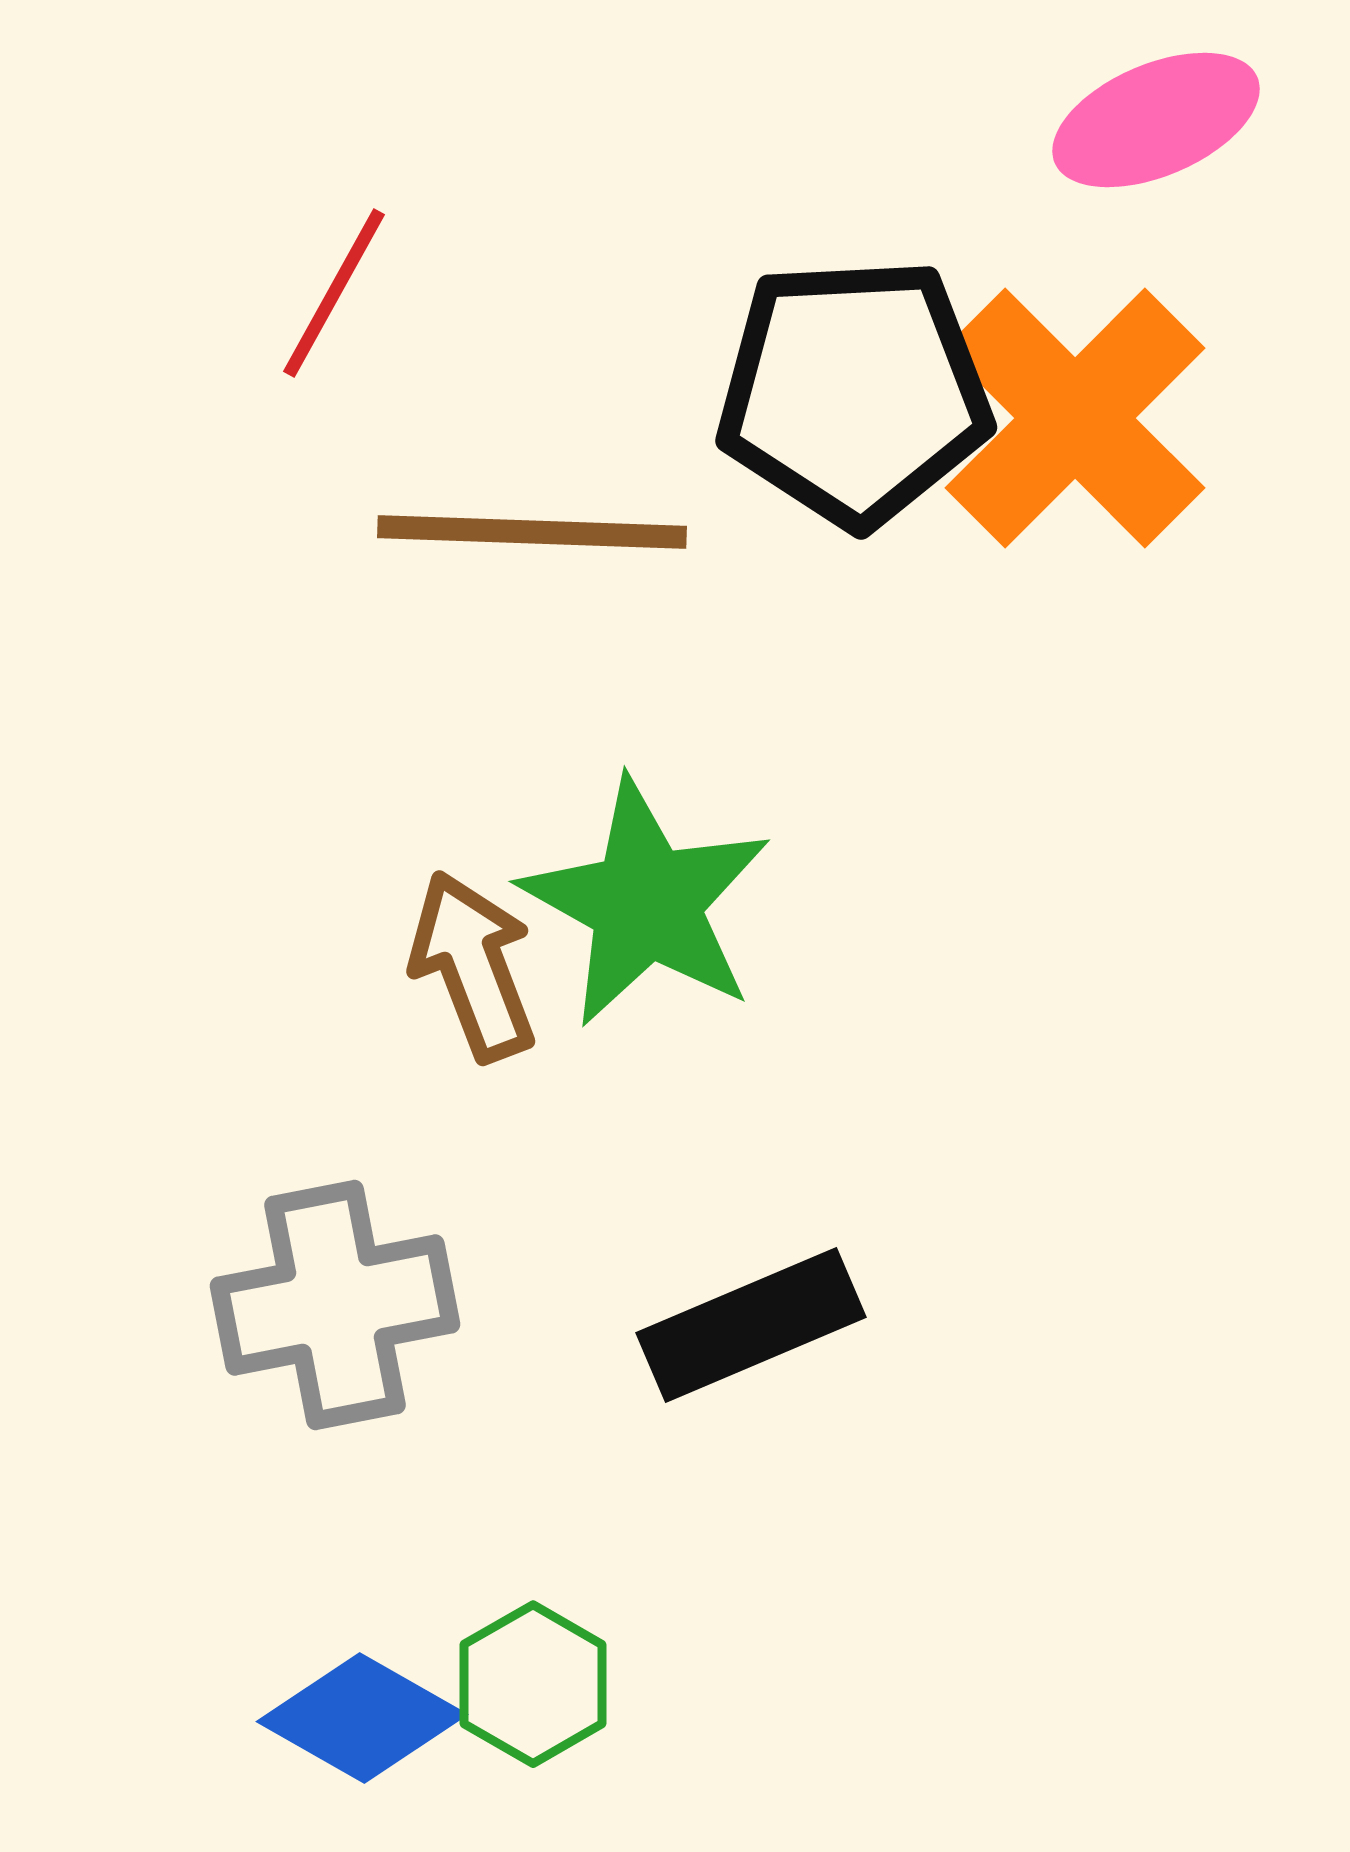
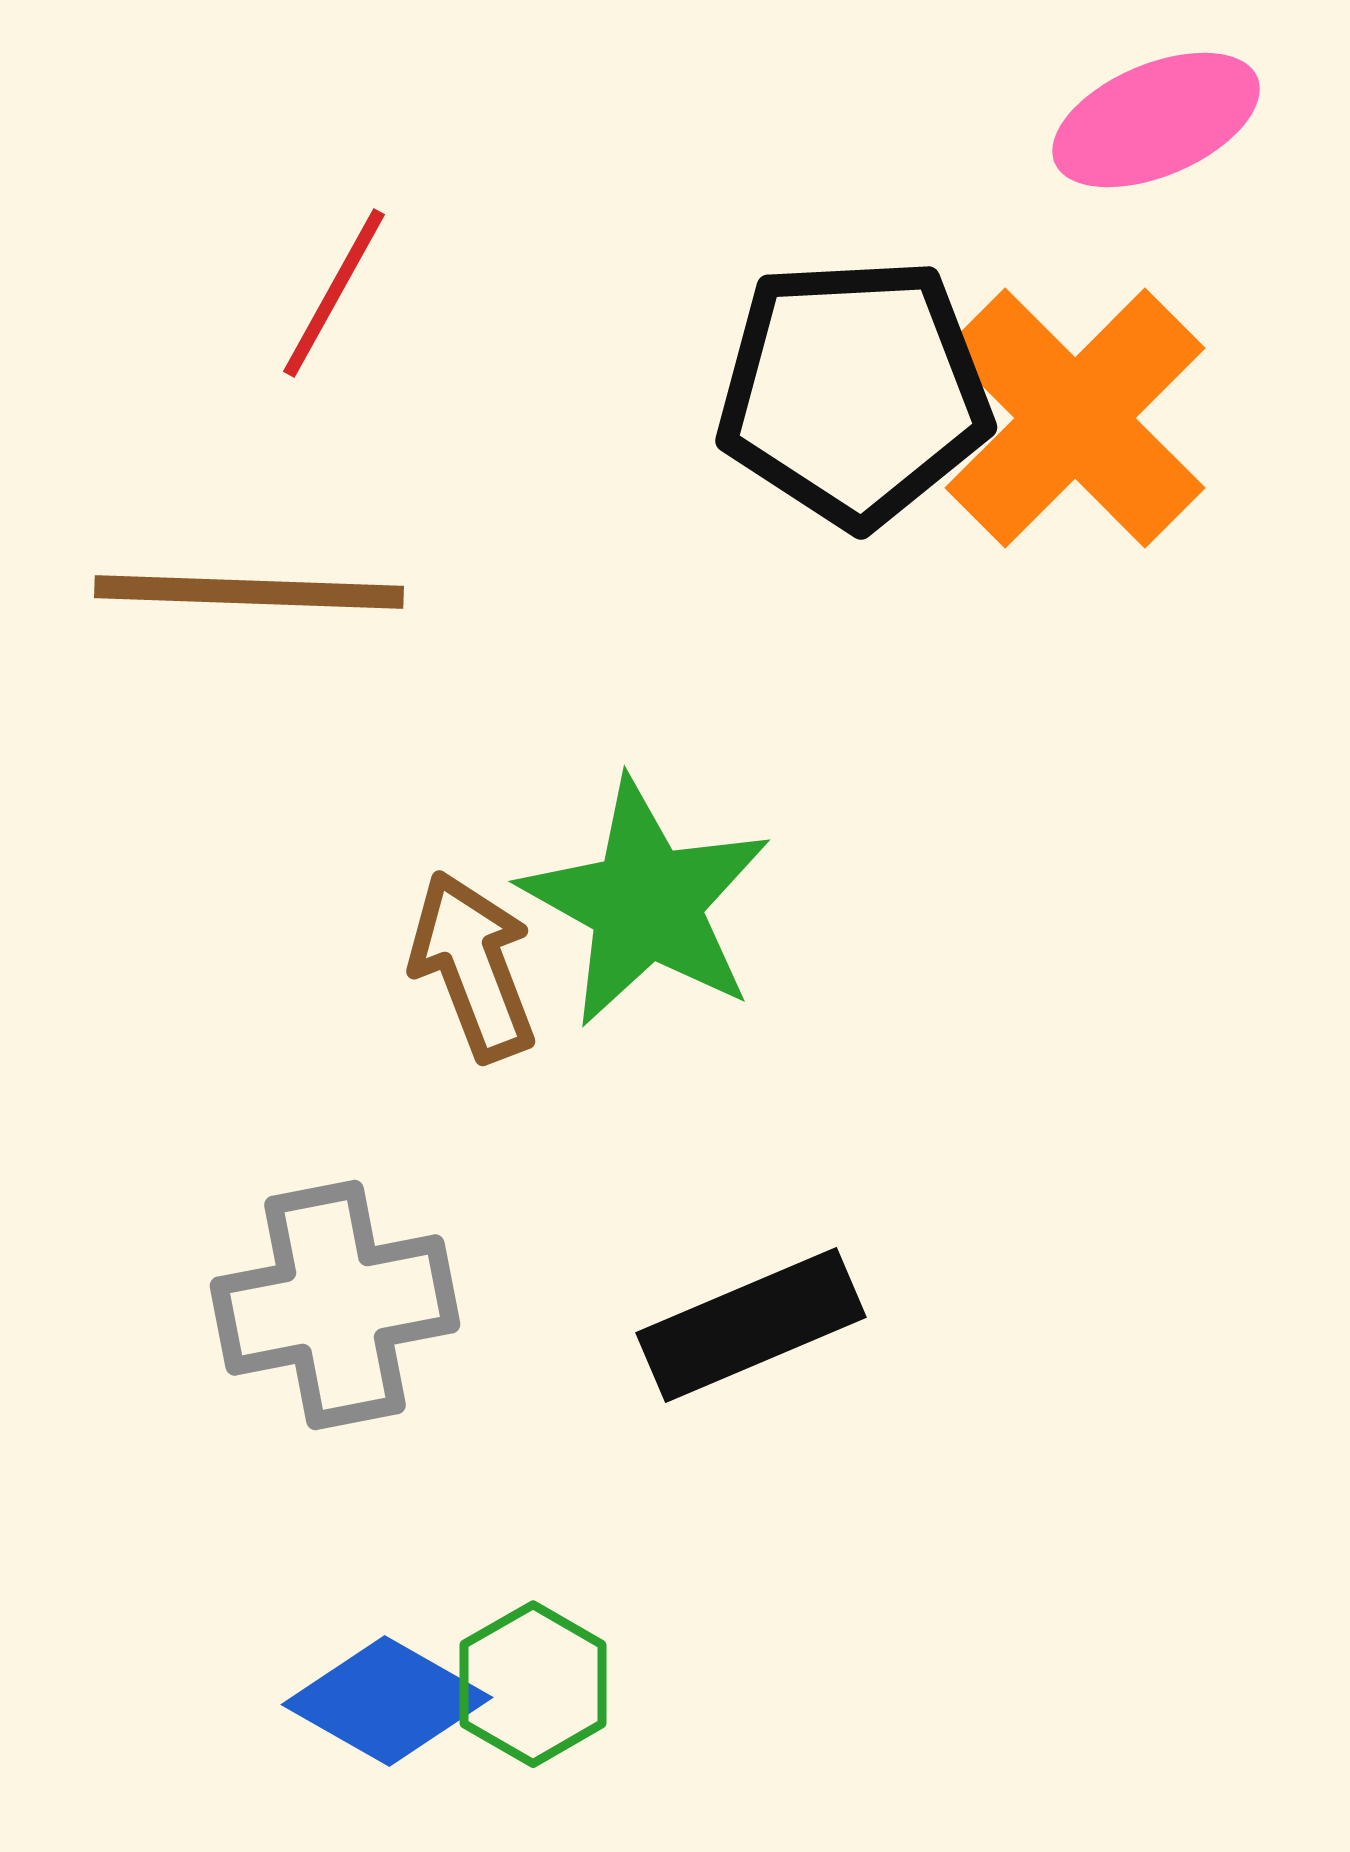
brown line: moved 283 px left, 60 px down
blue diamond: moved 25 px right, 17 px up
